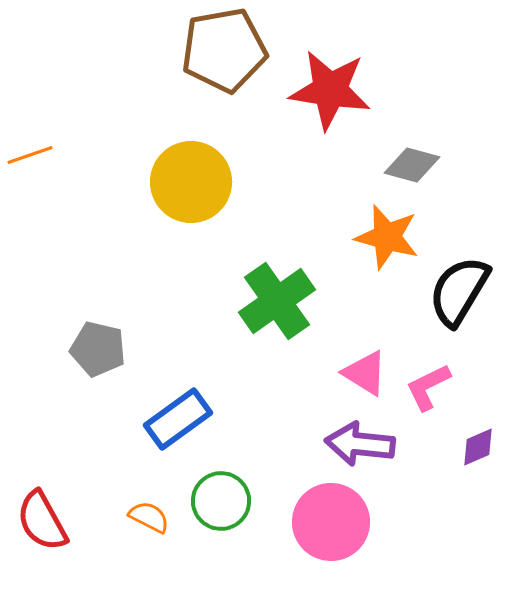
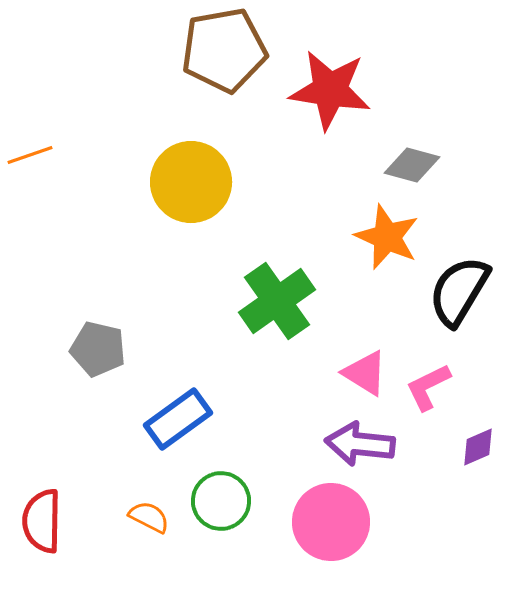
orange star: rotated 8 degrees clockwise
red semicircle: rotated 30 degrees clockwise
